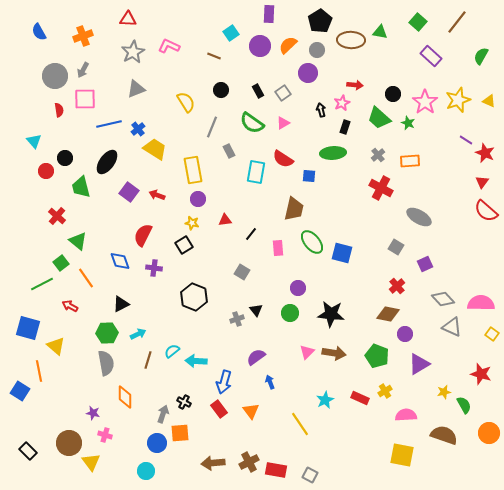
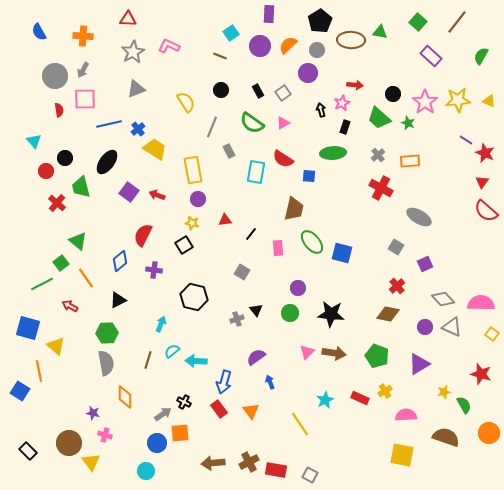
orange cross at (83, 36): rotated 24 degrees clockwise
brown line at (214, 56): moved 6 px right
yellow star at (458, 100): rotated 15 degrees clockwise
red cross at (57, 216): moved 13 px up
blue diamond at (120, 261): rotated 70 degrees clockwise
purple cross at (154, 268): moved 2 px down
black hexagon at (194, 297): rotated 8 degrees counterclockwise
black triangle at (121, 304): moved 3 px left, 4 px up
cyan arrow at (138, 334): moved 23 px right, 10 px up; rotated 42 degrees counterclockwise
purple circle at (405, 334): moved 20 px right, 7 px up
gray arrow at (163, 414): rotated 36 degrees clockwise
brown semicircle at (444, 435): moved 2 px right, 2 px down
